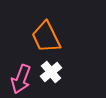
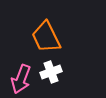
white cross: rotated 20 degrees clockwise
